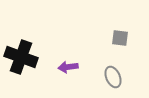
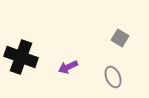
gray square: rotated 24 degrees clockwise
purple arrow: rotated 18 degrees counterclockwise
